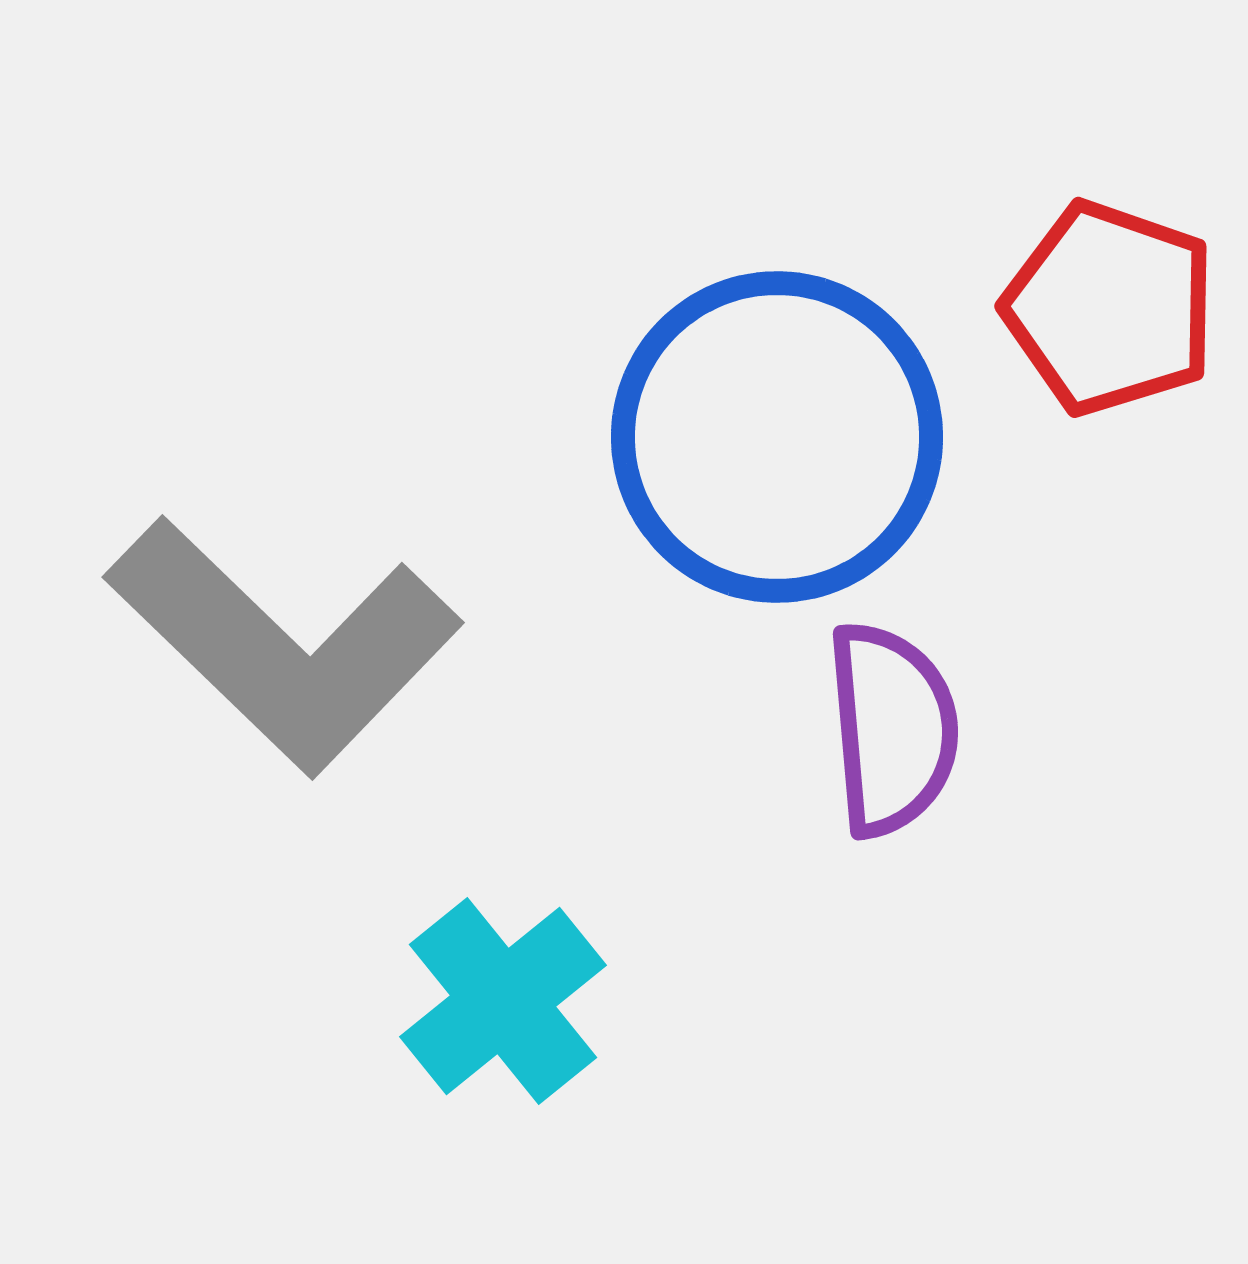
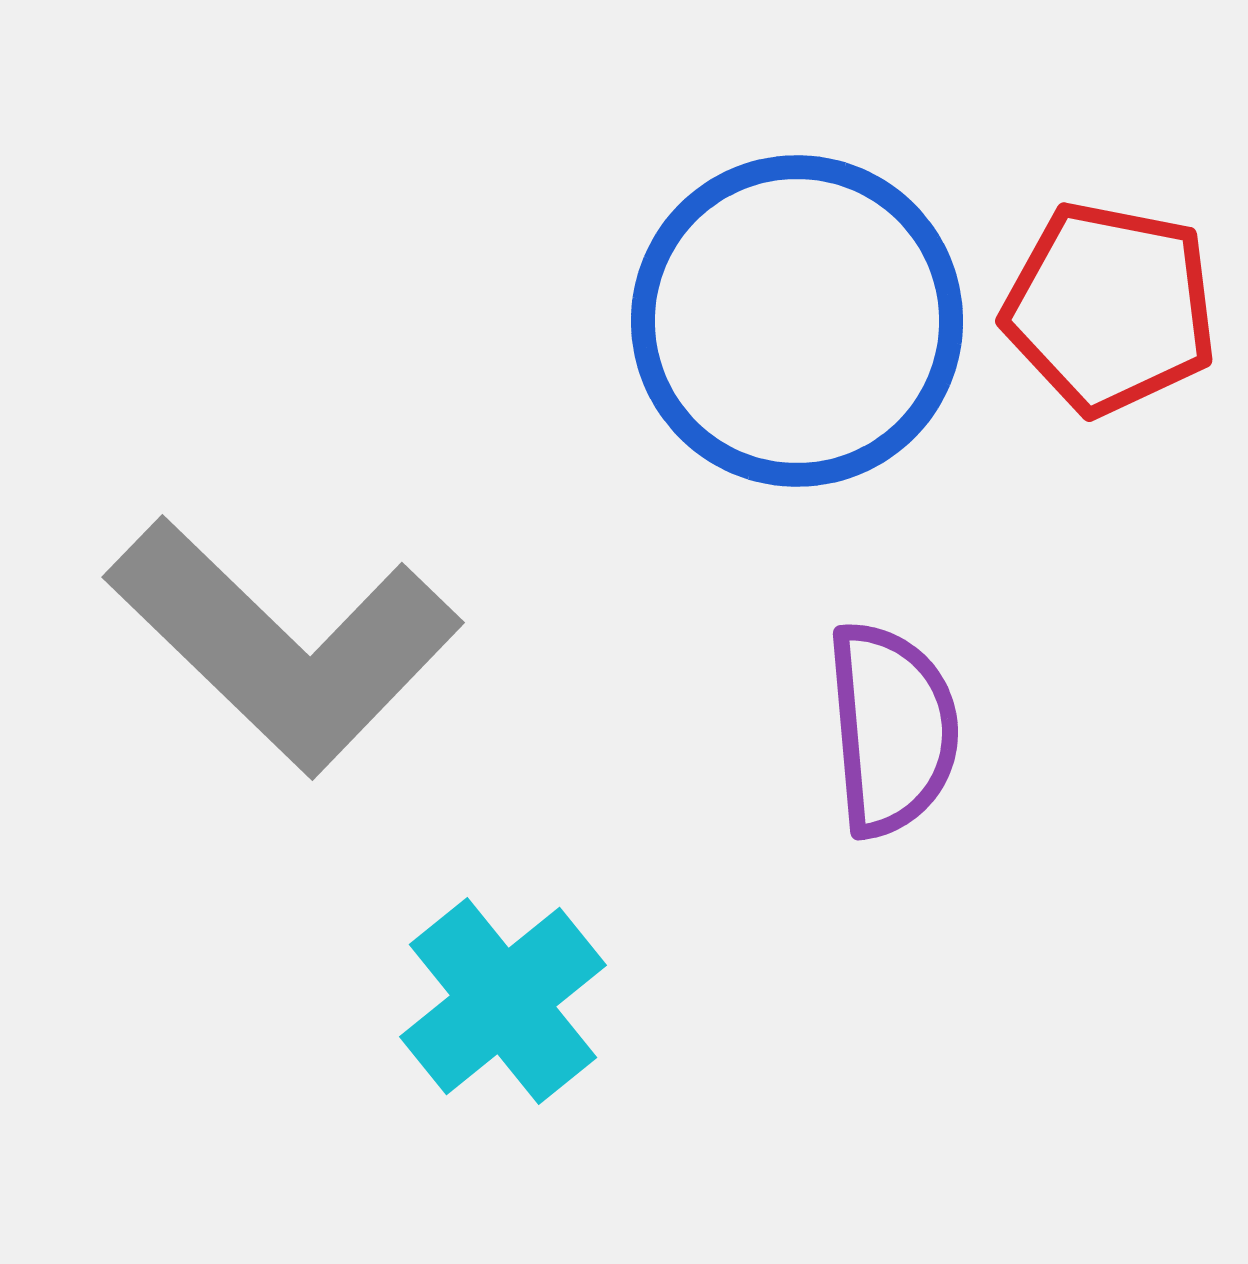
red pentagon: rotated 8 degrees counterclockwise
blue circle: moved 20 px right, 116 px up
